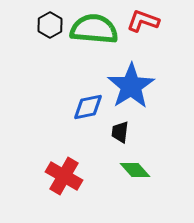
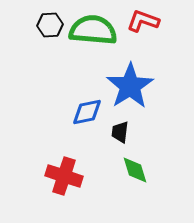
black hexagon: rotated 25 degrees clockwise
green semicircle: moved 1 px left, 1 px down
blue star: moved 1 px left
blue diamond: moved 1 px left, 5 px down
green diamond: rotated 24 degrees clockwise
red cross: rotated 12 degrees counterclockwise
